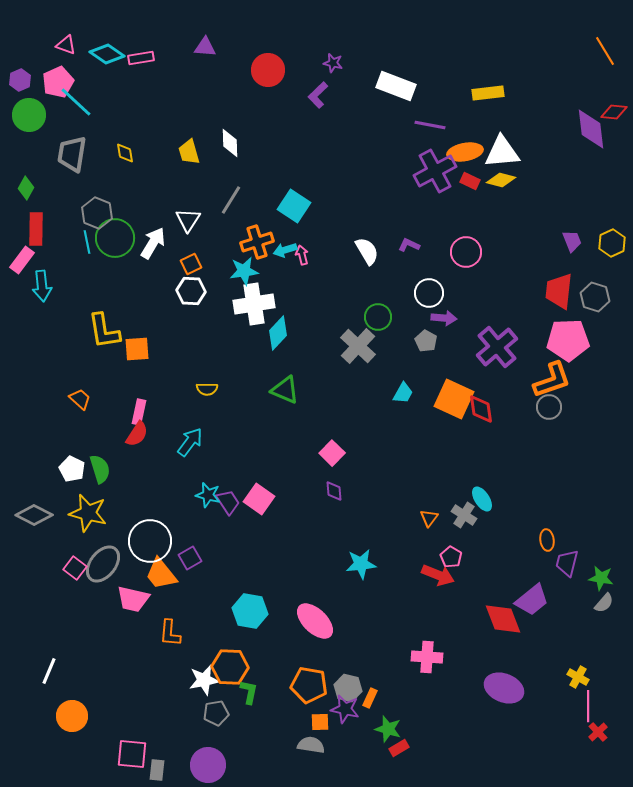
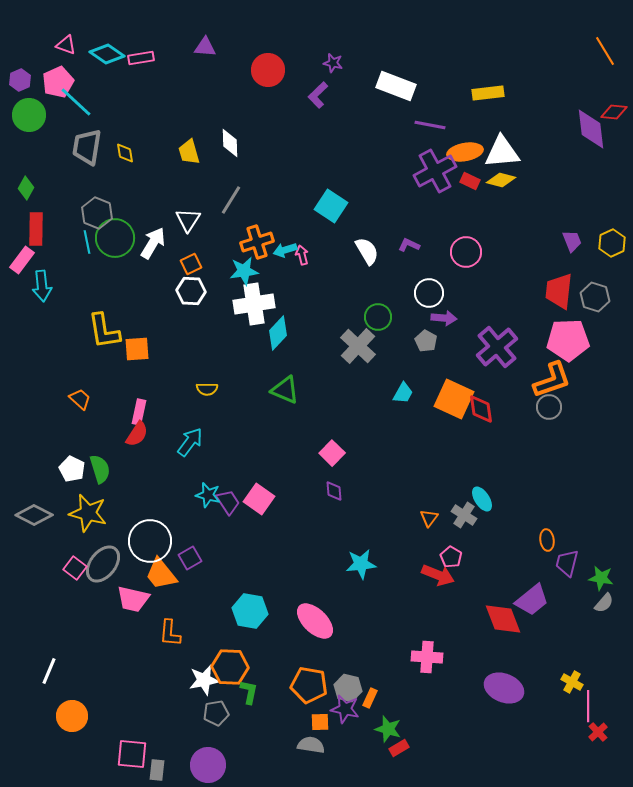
gray trapezoid at (72, 154): moved 15 px right, 7 px up
cyan square at (294, 206): moved 37 px right
yellow cross at (578, 677): moved 6 px left, 5 px down
